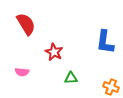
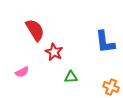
red semicircle: moved 9 px right, 6 px down
blue L-shape: rotated 15 degrees counterclockwise
pink semicircle: rotated 32 degrees counterclockwise
green triangle: moved 1 px up
